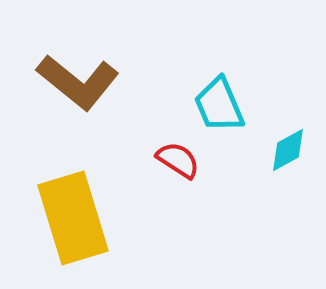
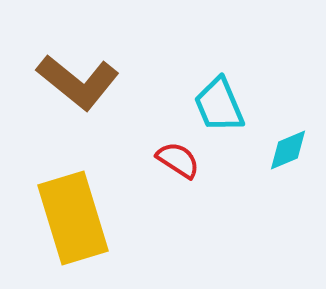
cyan diamond: rotated 6 degrees clockwise
